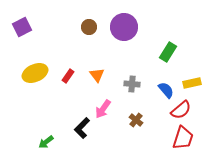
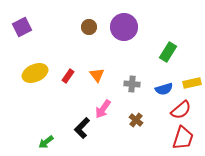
blue semicircle: moved 2 px left, 1 px up; rotated 114 degrees clockwise
